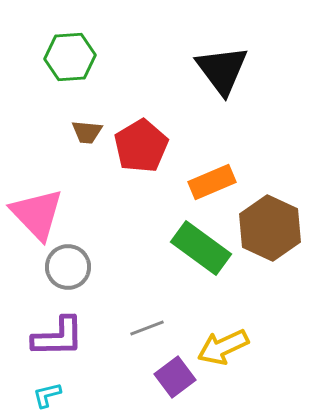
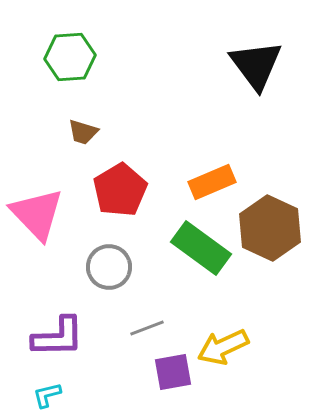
black triangle: moved 34 px right, 5 px up
brown trapezoid: moved 4 px left; rotated 12 degrees clockwise
red pentagon: moved 21 px left, 44 px down
gray circle: moved 41 px right
purple square: moved 2 px left, 5 px up; rotated 27 degrees clockwise
